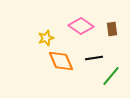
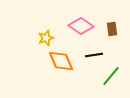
black line: moved 3 px up
